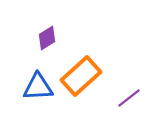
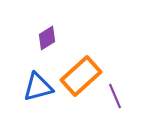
blue triangle: rotated 12 degrees counterclockwise
purple line: moved 14 px left, 2 px up; rotated 75 degrees counterclockwise
